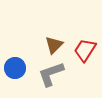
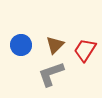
brown triangle: moved 1 px right
blue circle: moved 6 px right, 23 px up
